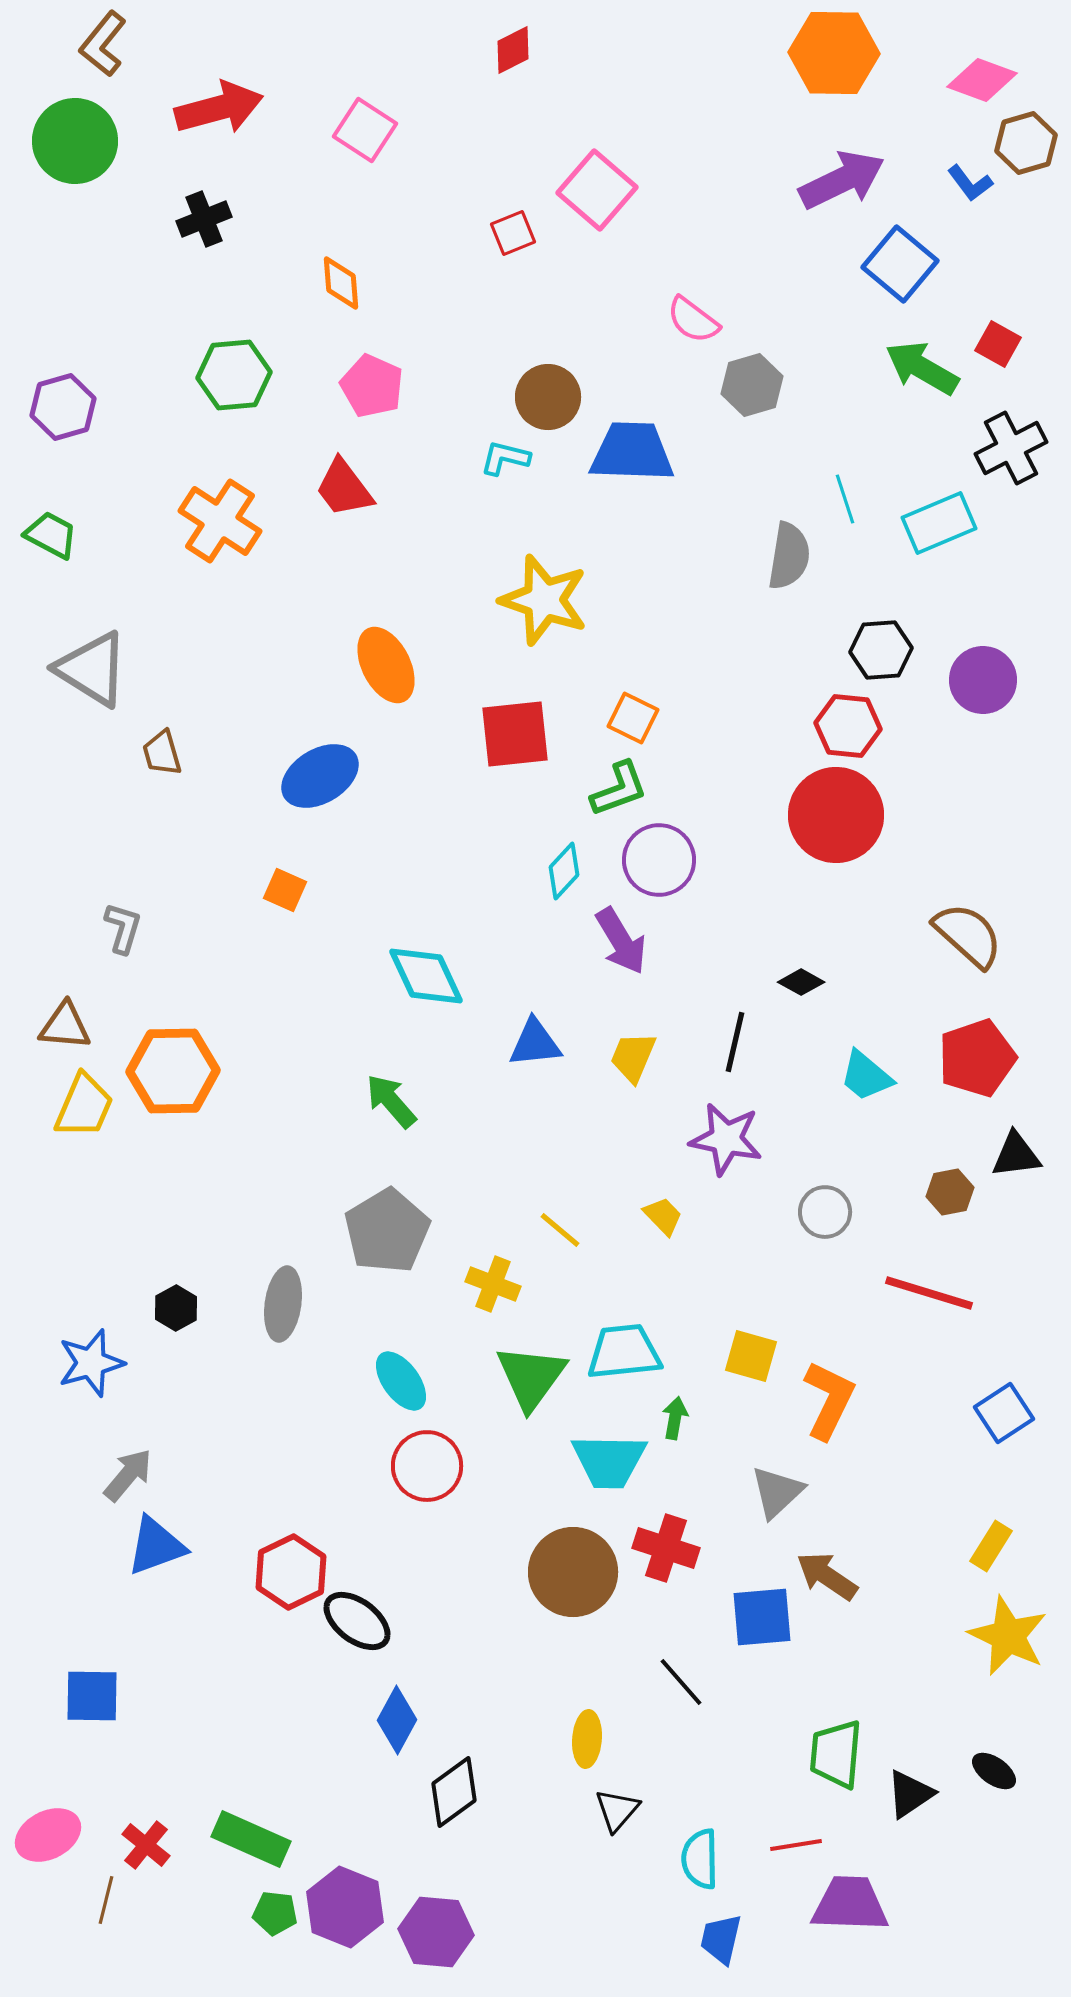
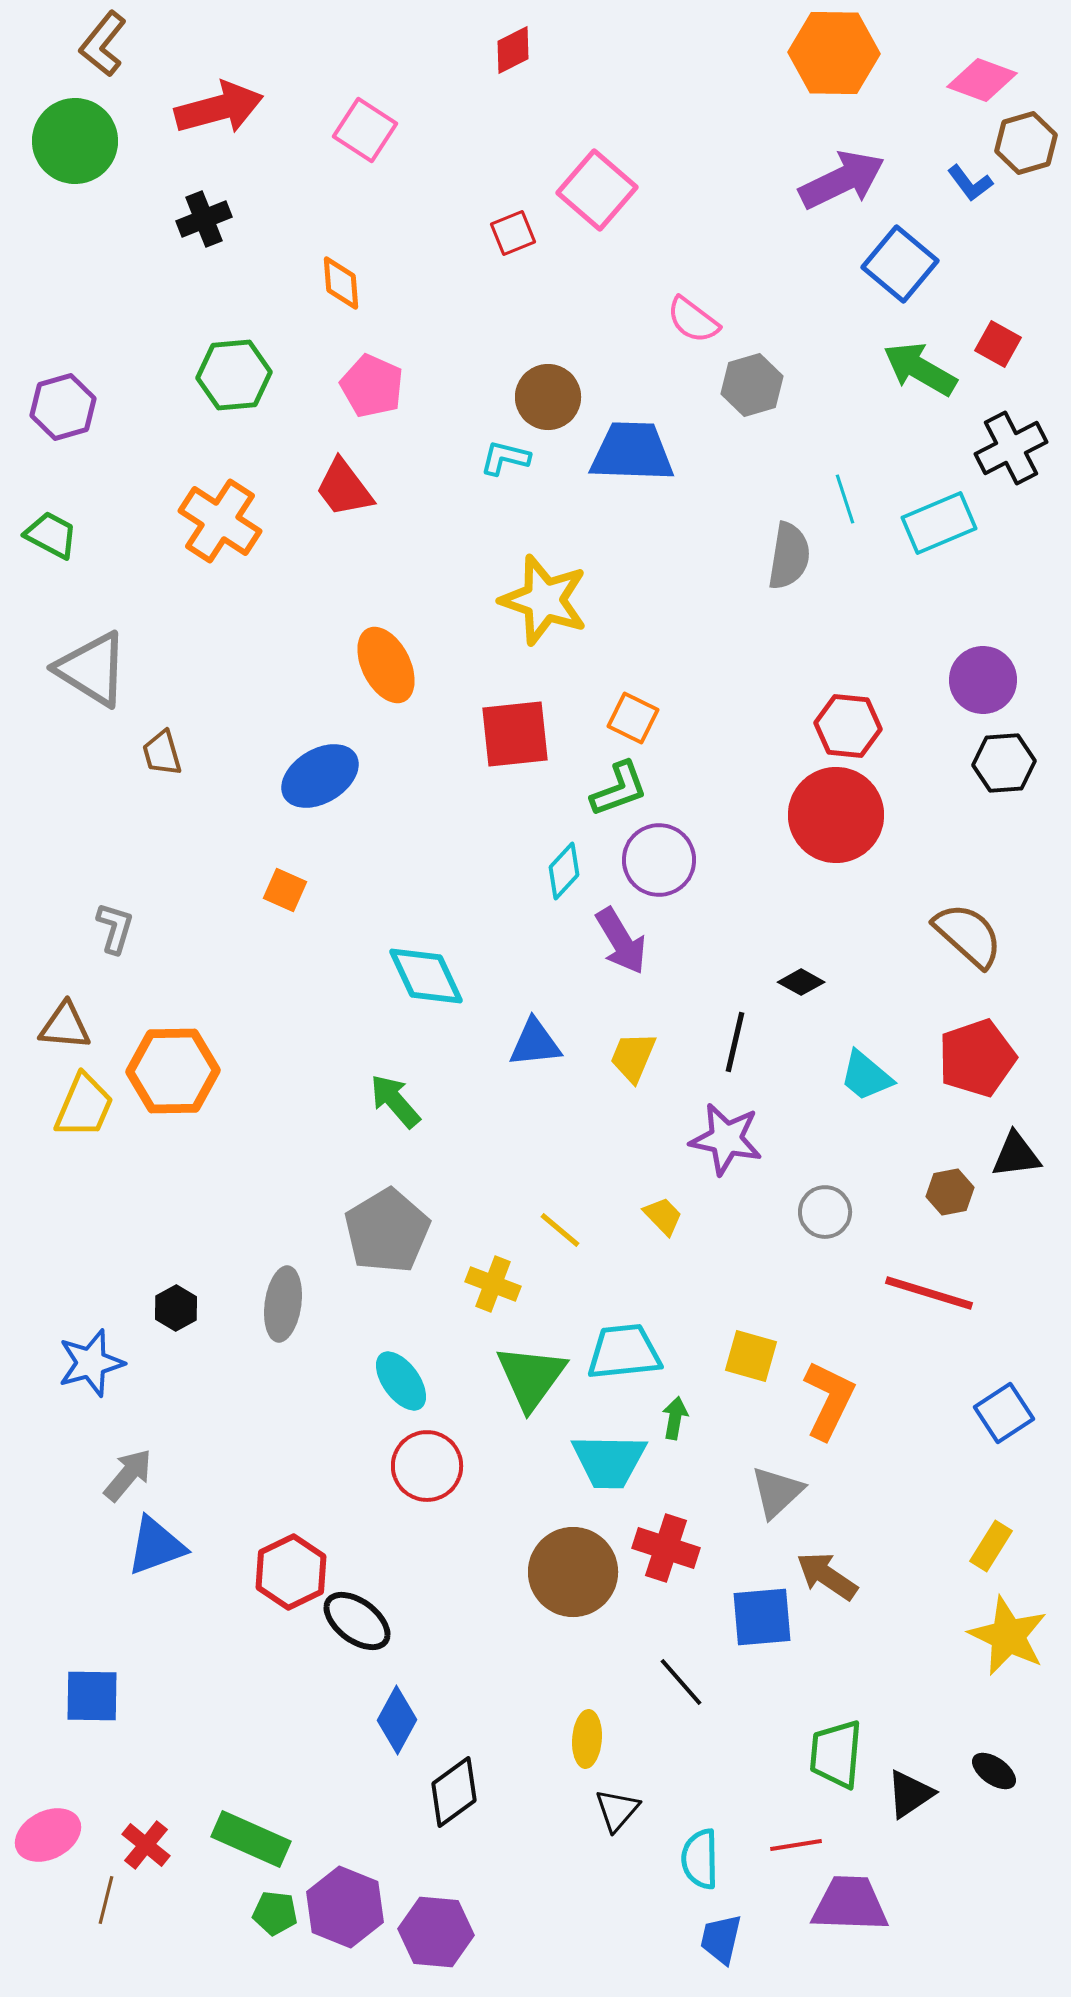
green arrow at (922, 368): moved 2 px left, 1 px down
black hexagon at (881, 650): moved 123 px right, 113 px down
gray L-shape at (123, 928): moved 8 px left
green arrow at (391, 1101): moved 4 px right
